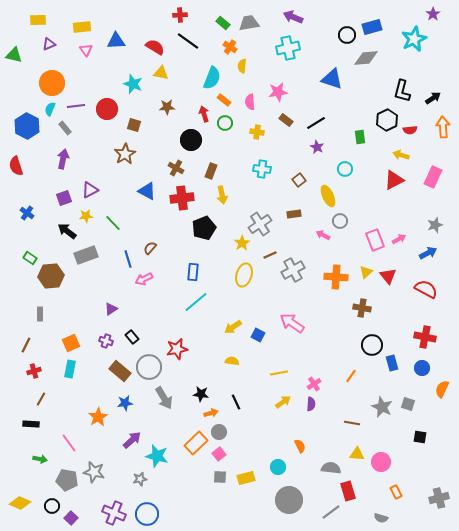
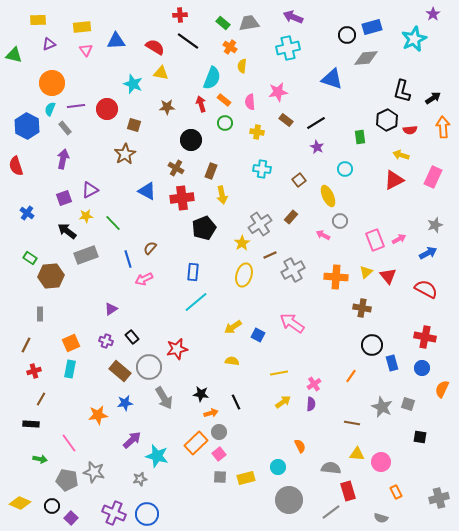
red arrow at (204, 114): moved 3 px left, 10 px up
brown rectangle at (294, 214): moved 3 px left, 3 px down; rotated 40 degrees counterclockwise
orange star at (98, 417): moved 2 px up; rotated 24 degrees clockwise
